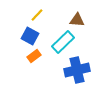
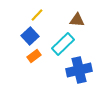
blue square: rotated 18 degrees clockwise
cyan rectangle: moved 2 px down
blue cross: moved 2 px right
